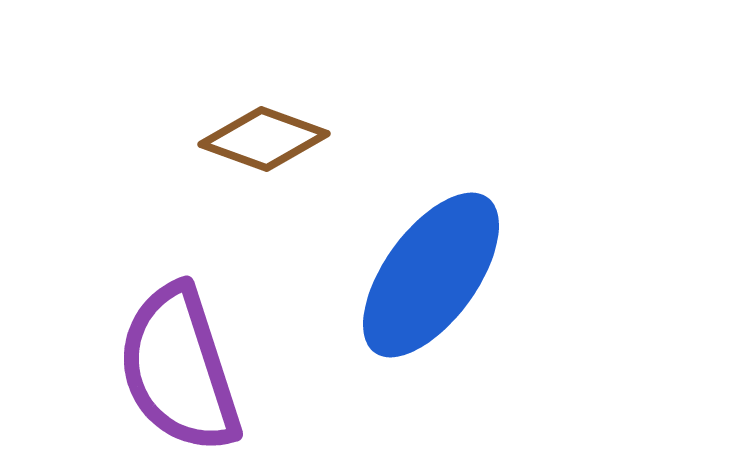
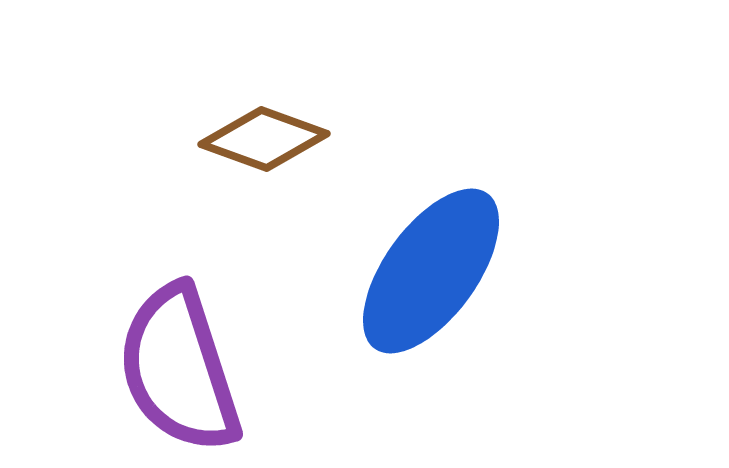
blue ellipse: moved 4 px up
